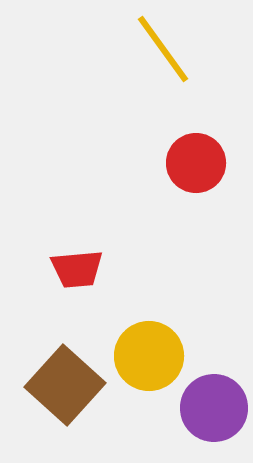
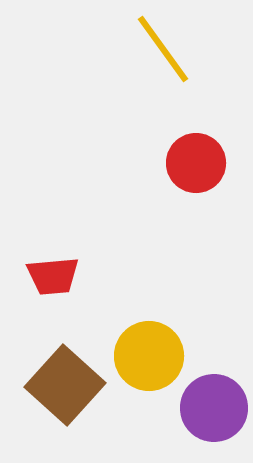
red trapezoid: moved 24 px left, 7 px down
